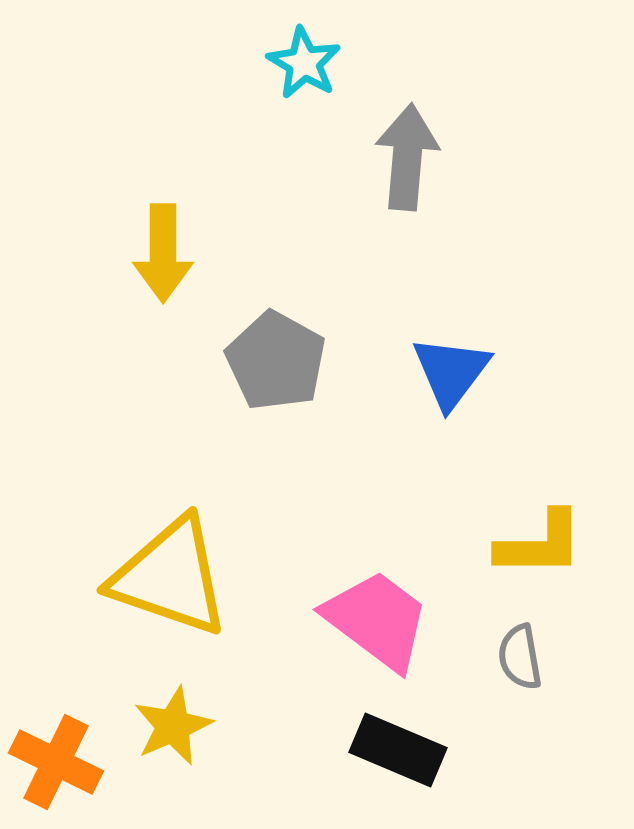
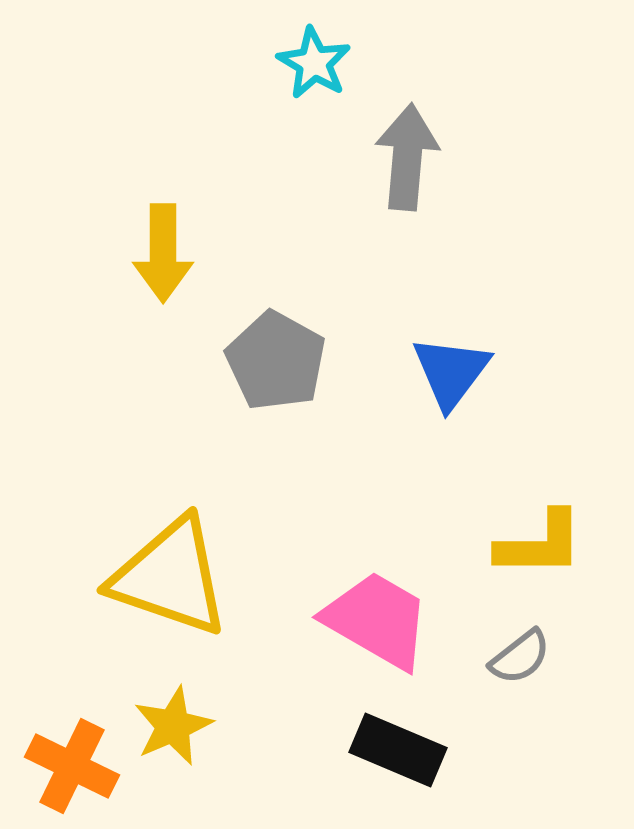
cyan star: moved 10 px right
pink trapezoid: rotated 7 degrees counterclockwise
gray semicircle: rotated 118 degrees counterclockwise
orange cross: moved 16 px right, 4 px down
